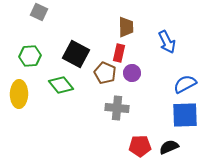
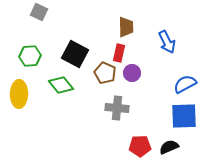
black square: moved 1 px left
blue square: moved 1 px left, 1 px down
